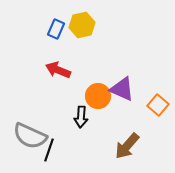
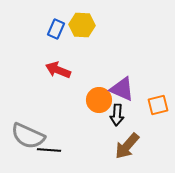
yellow hexagon: rotated 15 degrees clockwise
orange circle: moved 1 px right, 4 px down
orange square: rotated 35 degrees clockwise
black arrow: moved 36 px right, 2 px up
gray semicircle: moved 2 px left
black line: rotated 75 degrees clockwise
